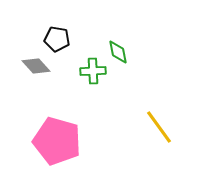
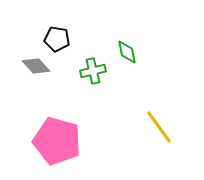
green diamond: moved 9 px right
green cross: rotated 10 degrees counterclockwise
